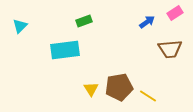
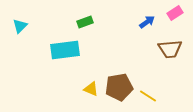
green rectangle: moved 1 px right, 1 px down
yellow triangle: rotated 35 degrees counterclockwise
